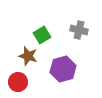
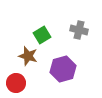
red circle: moved 2 px left, 1 px down
